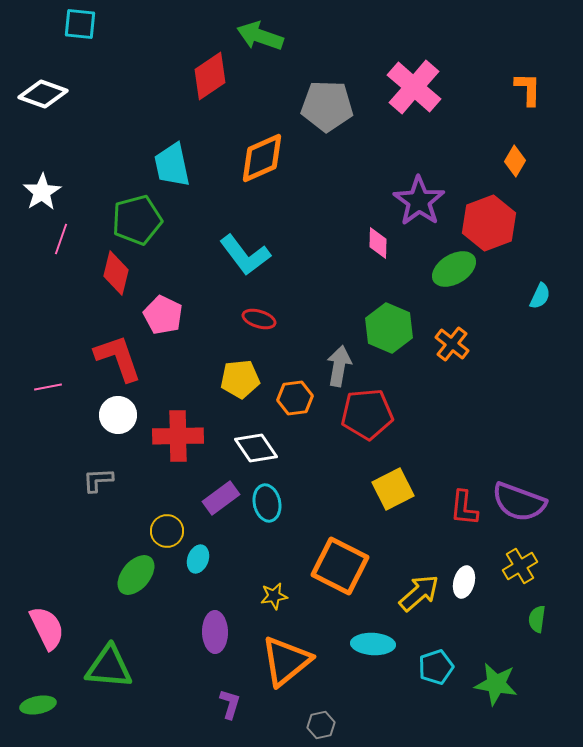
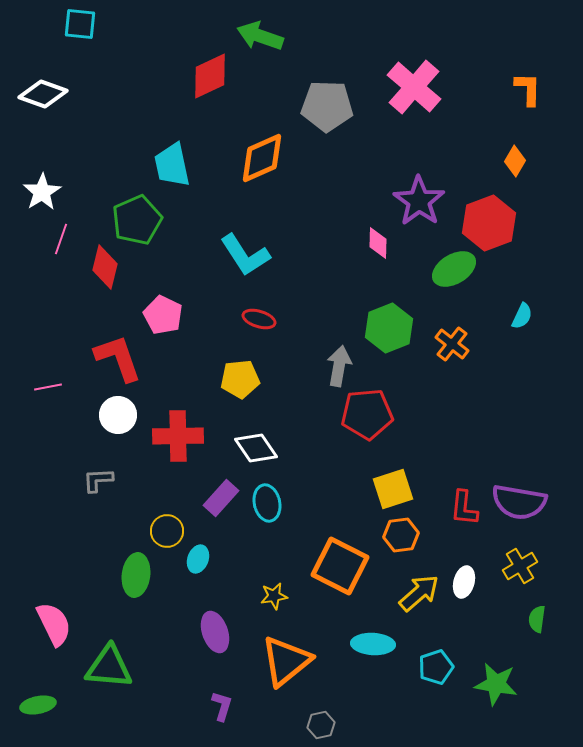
red diamond at (210, 76): rotated 9 degrees clockwise
green pentagon at (137, 220): rotated 9 degrees counterclockwise
cyan L-shape at (245, 255): rotated 4 degrees clockwise
red diamond at (116, 273): moved 11 px left, 6 px up
cyan semicircle at (540, 296): moved 18 px left, 20 px down
green hexagon at (389, 328): rotated 15 degrees clockwise
orange hexagon at (295, 398): moved 106 px right, 137 px down
yellow square at (393, 489): rotated 9 degrees clockwise
purple rectangle at (221, 498): rotated 12 degrees counterclockwise
purple semicircle at (519, 502): rotated 10 degrees counterclockwise
green ellipse at (136, 575): rotated 33 degrees counterclockwise
pink semicircle at (47, 628): moved 7 px right, 4 px up
purple ellipse at (215, 632): rotated 18 degrees counterclockwise
purple L-shape at (230, 704): moved 8 px left, 2 px down
